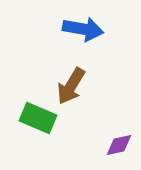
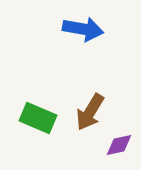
brown arrow: moved 19 px right, 26 px down
